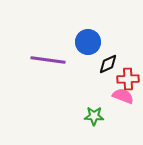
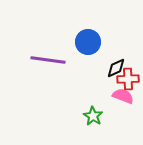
black diamond: moved 8 px right, 4 px down
green star: moved 1 px left; rotated 30 degrees clockwise
